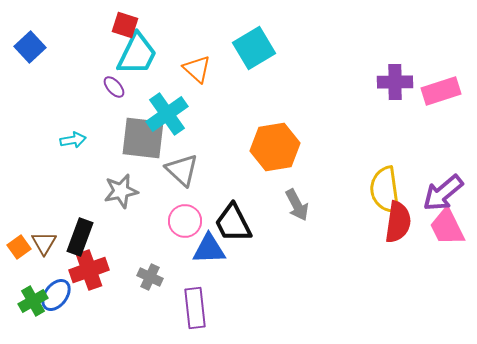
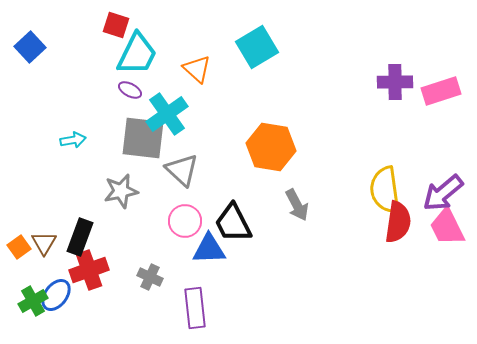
red square: moved 9 px left
cyan square: moved 3 px right, 1 px up
purple ellipse: moved 16 px right, 3 px down; rotated 20 degrees counterclockwise
orange hexagon: moved 4 px left; rotated 18 degrees clockwise
